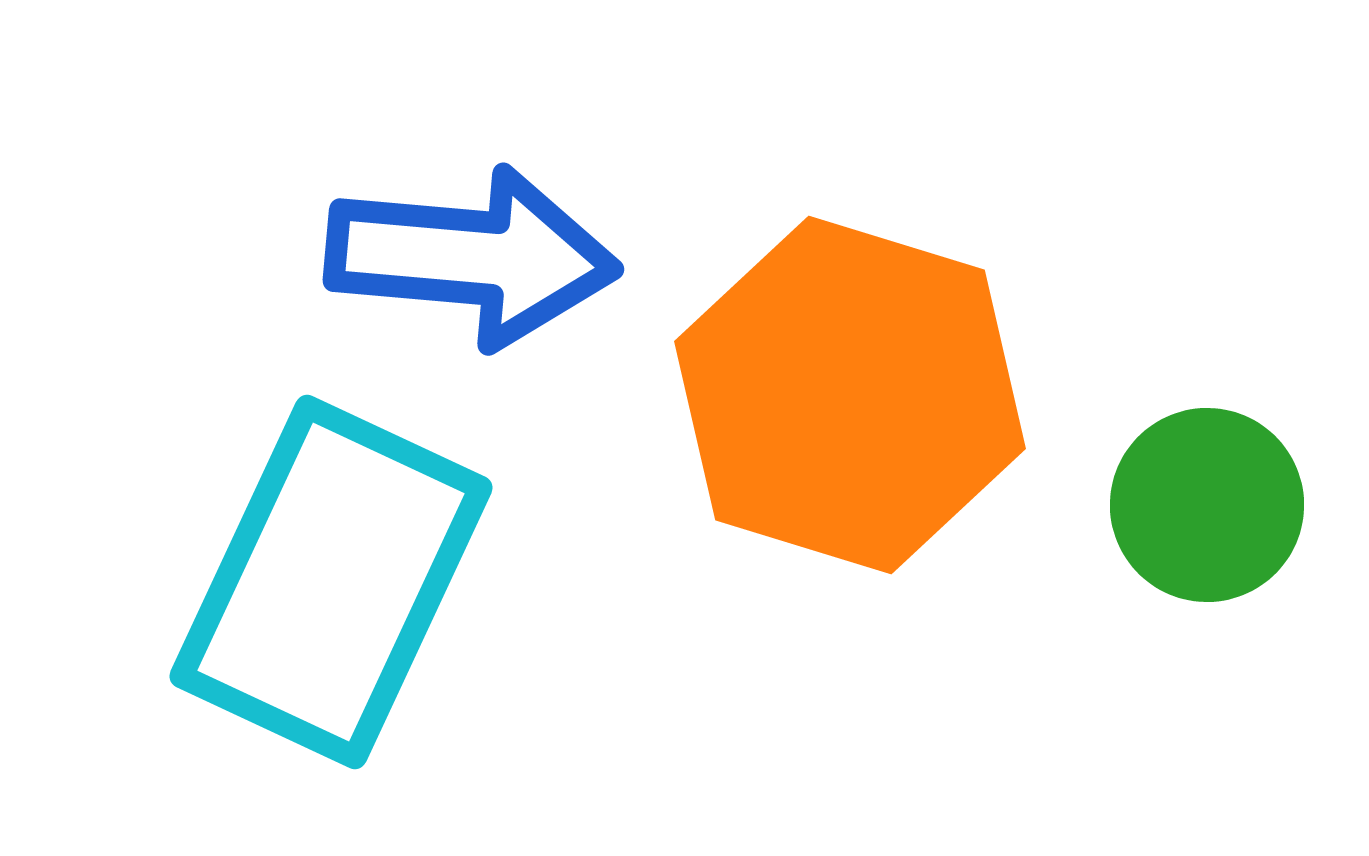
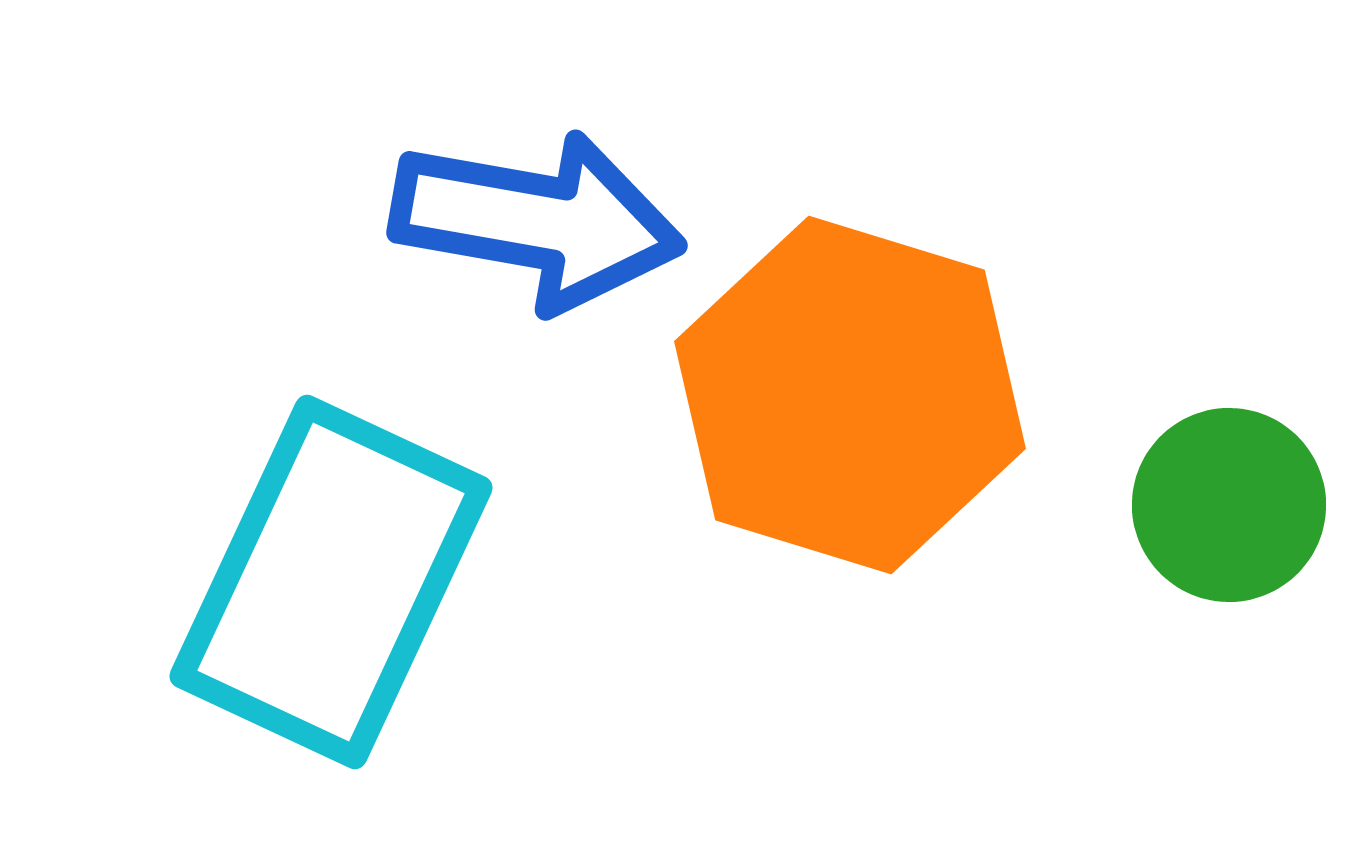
blue arrow: moved 65 px right, 36 px up; rotated 5 degrees clockwise
green circle: moved 22 px right
